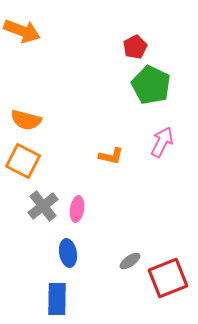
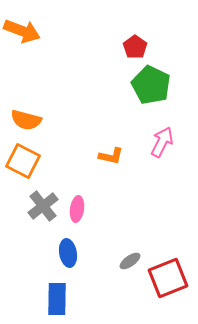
red pentagon: rotated 10 degrees counterclockwise
